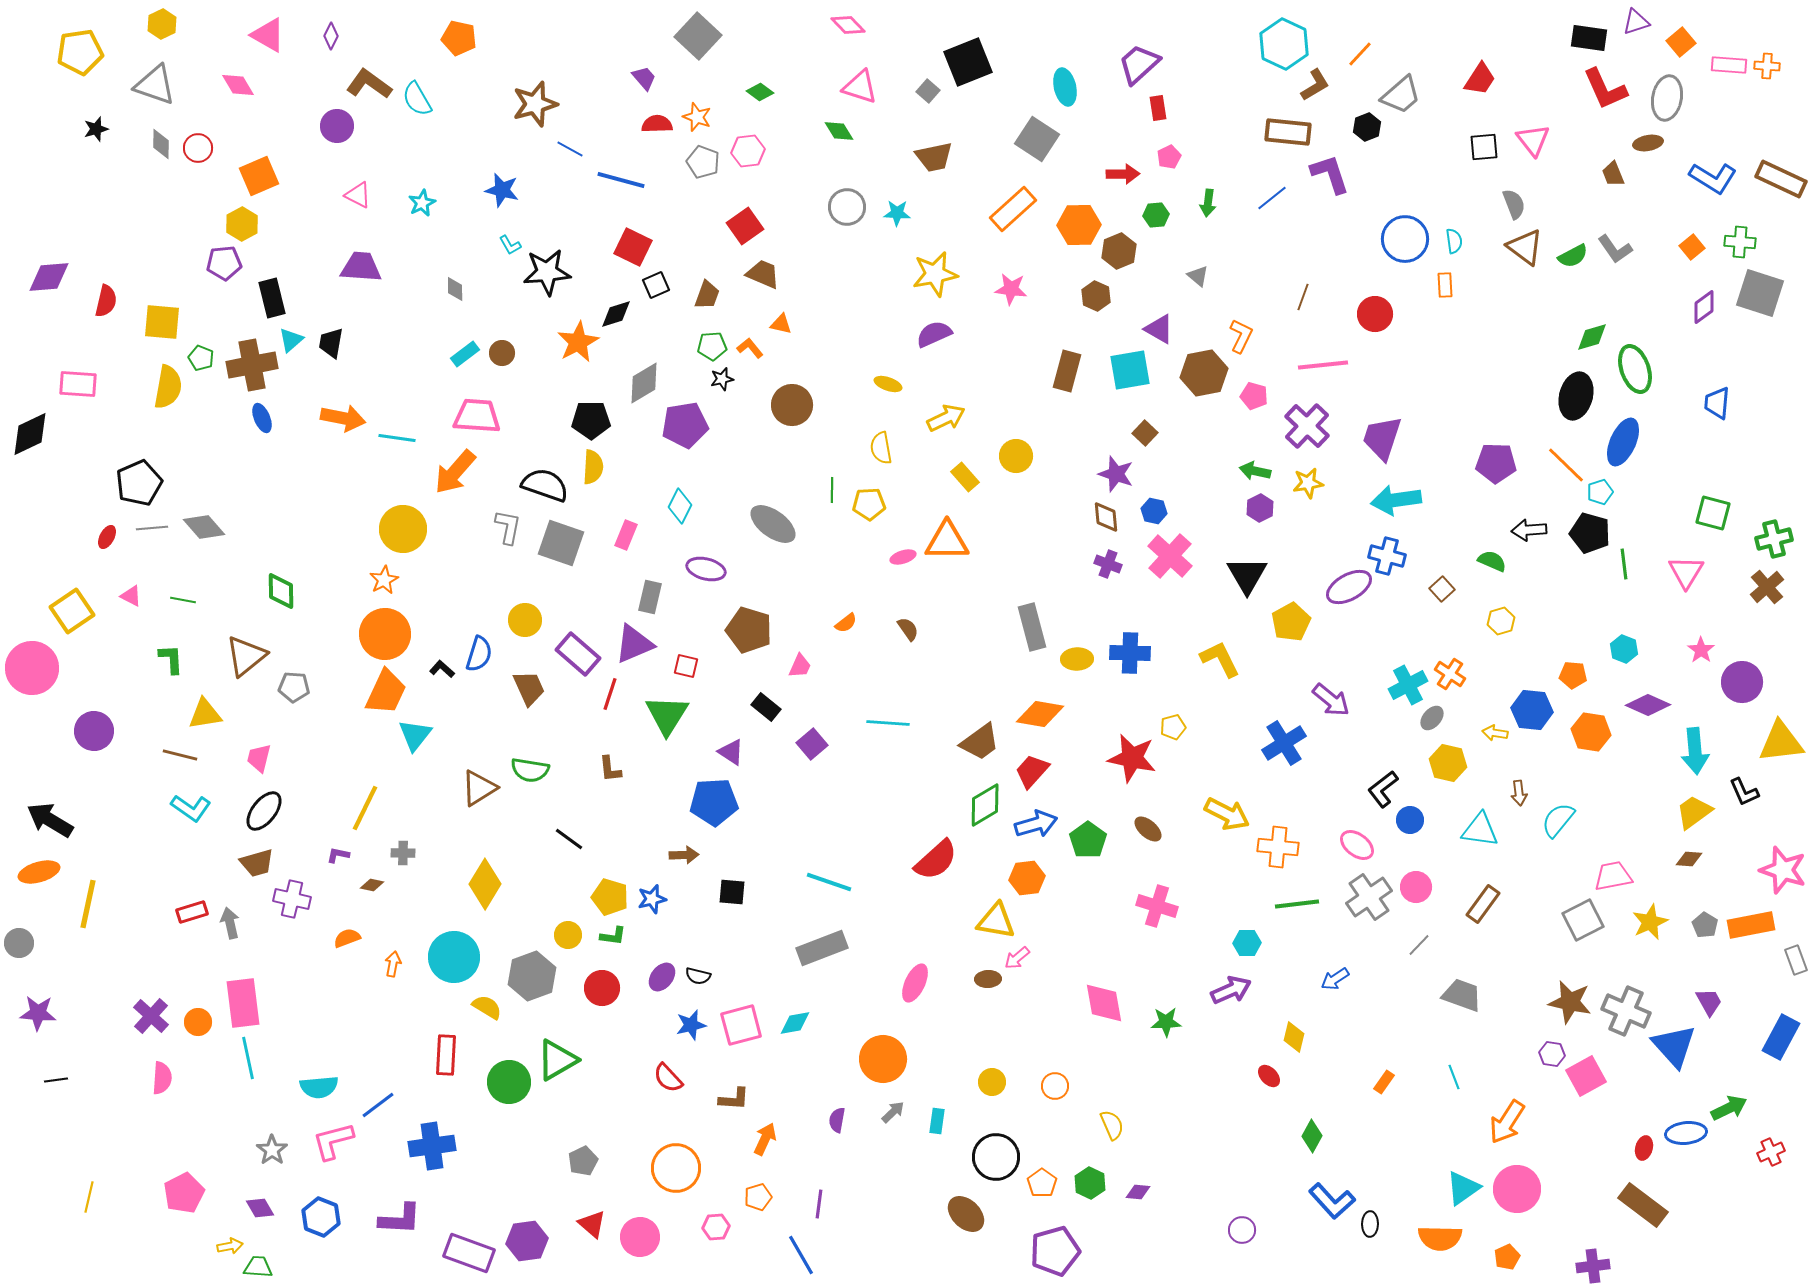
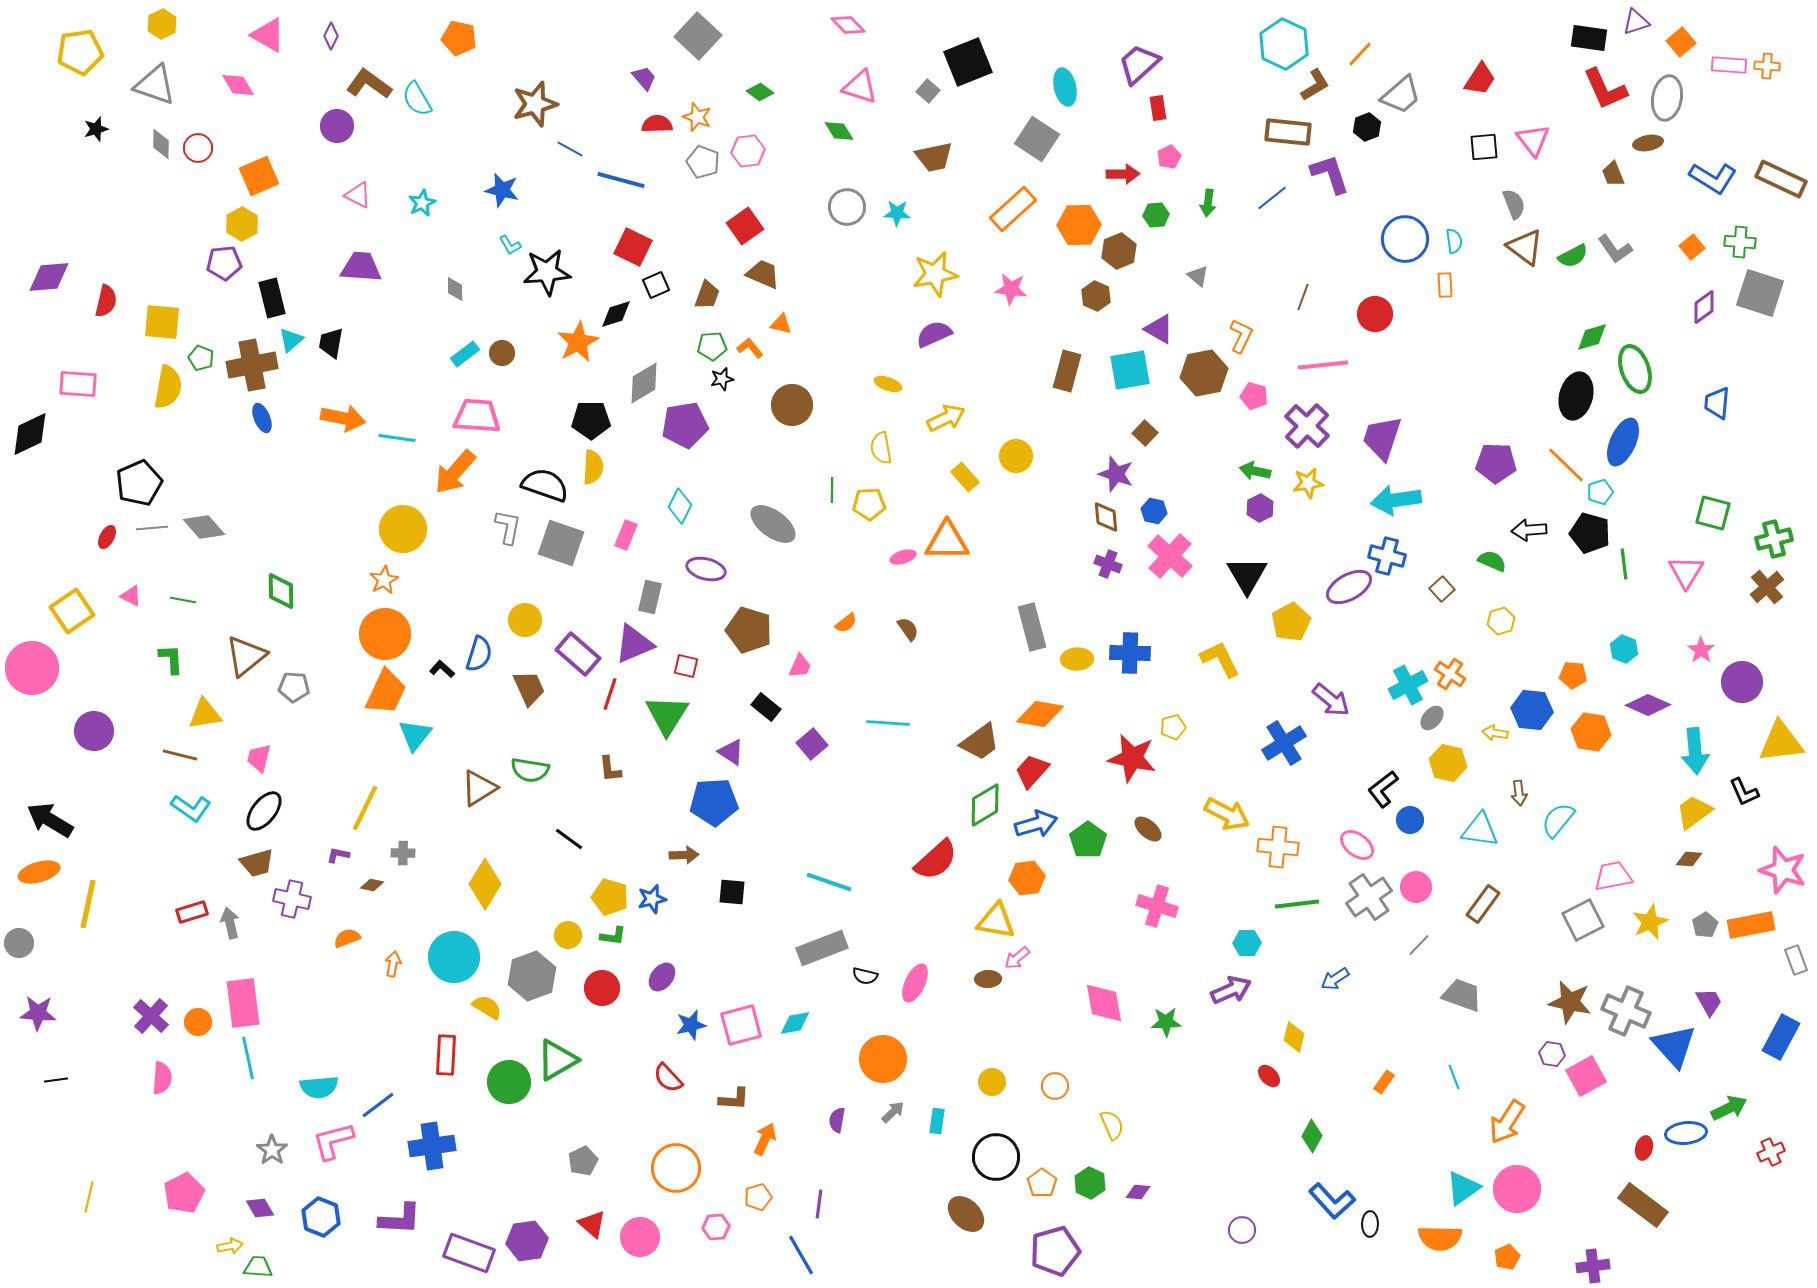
gray pentagon at (1705, 925): rotated 10 degrees clockwise
black semicircle at (698, 976): moved 167 px right
